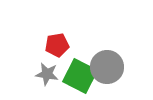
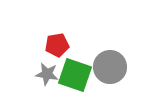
gray circle: moved 3 px right
green square: moved 5 px left, 1 px up; rotated 8 degrees counterclockwise
